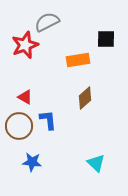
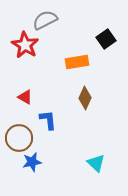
gray semicircle: moved 2 px left, 2 px up
black square: rotated 36 degrees counterclockwise
red star: rotated 20 degrees counterclockwise
orange rectangle: moved 1 px left, 2 px down
brown diamond: rotated 25 degrees counterclockwise
brown circle: moved 12 px down
blue star: rotated 18 degrees counterclockwise
